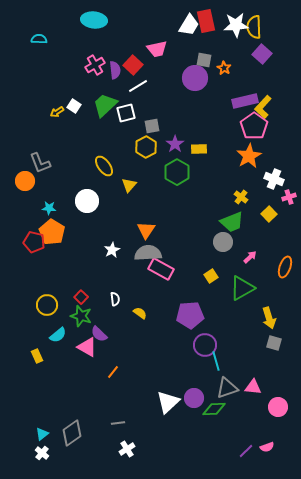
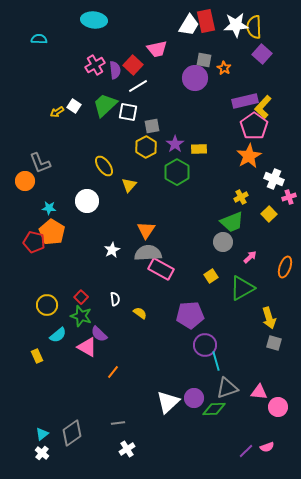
white square at (126, 113): moved 2 px right, 1 px up; rotated 24 degrees clockwise
yellow cross at (241, 197): rotated 24 degrees clockwise
pink triangle at (253, 387): moved 6 px right, 5 px down
